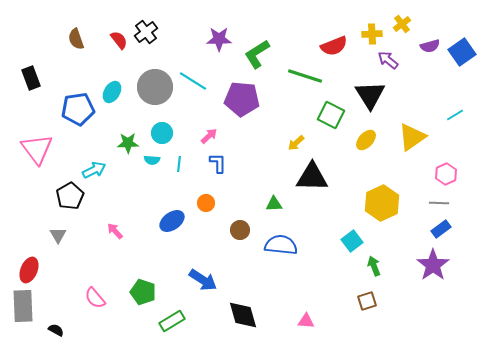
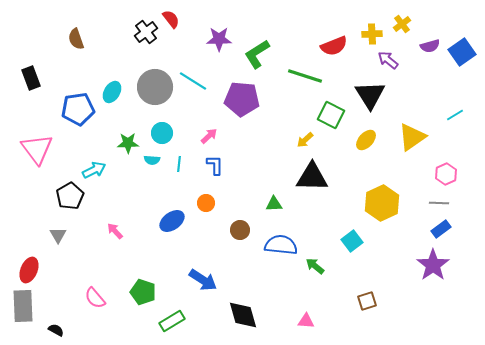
red semicircle at (119, 40): moved 52 px right, 21 px up
yellow arrow at (296, 143): moved 9 px right, 3 px up
blue L-shape at (218, 163): moved 3 px left, 2 px down
green arrow at (374, 266): moved 59 px left; rotated 30 degrees counterclockwise
